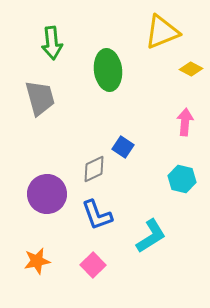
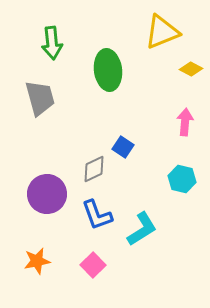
cyan L-shape: moved 9 px left, 7 px up
